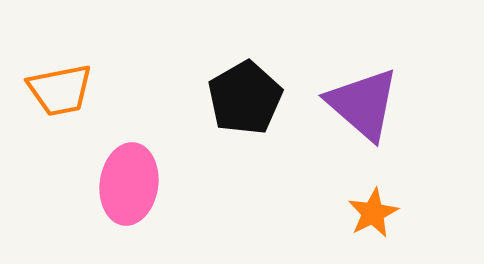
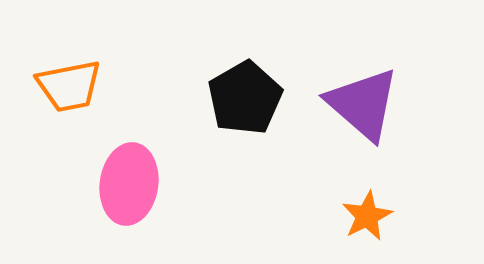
orange trapezoid: moved 9 px right, 4 px up
orange star: moved 6 px left, 3 px down
